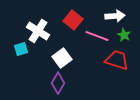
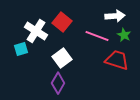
red square: moved 11 px left, 2 px down
white cross: moved 2 px left
